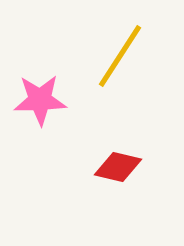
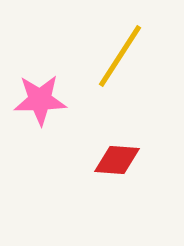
red diamond: moved 1 px left, 7 px up; rotated 9 degrees counterclockwise
